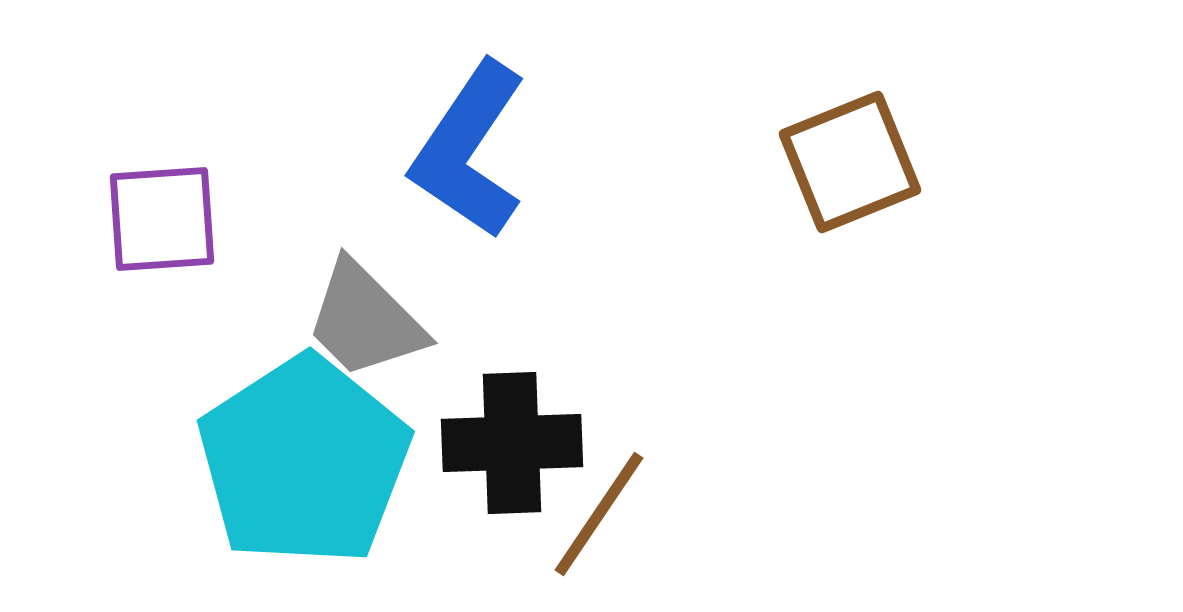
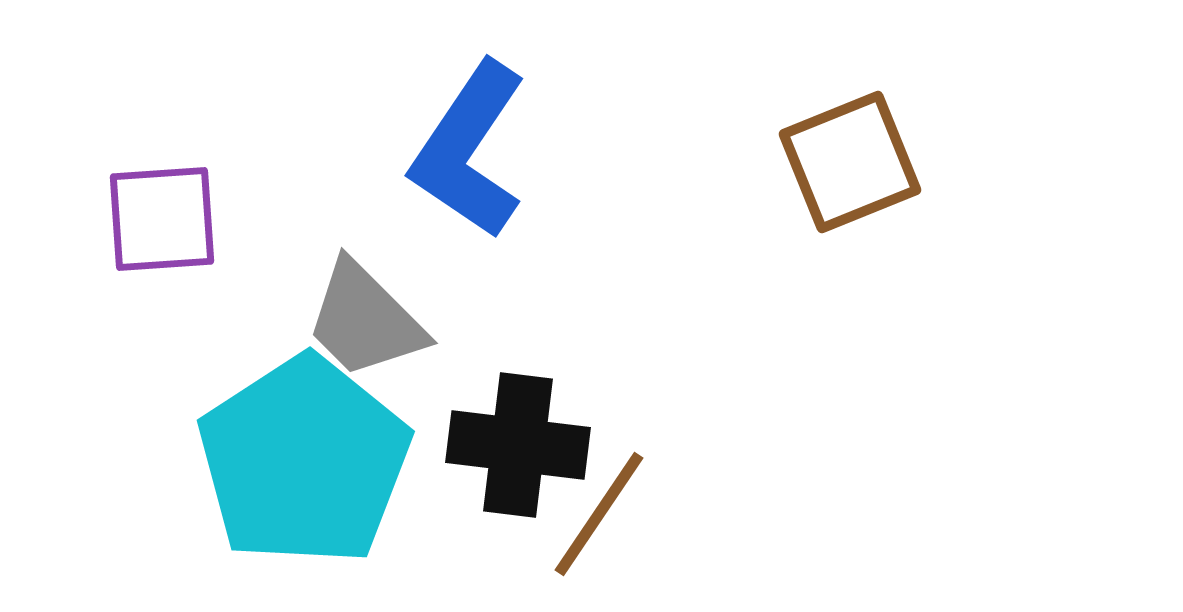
black cross: moved 6 px right, 2 px down; rotated 9 degrees clockwise
